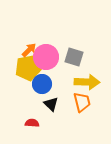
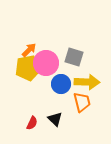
pink circle: moved 6 px down
blue circle: moved 19 px right
black triangle: moved 4 px right, 15 px down
red semicircle: rotated 112 degrees clockwise
